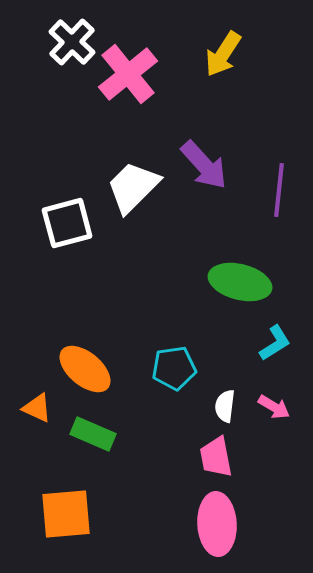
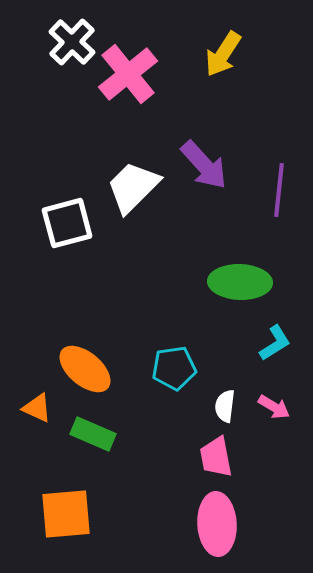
green ellipse: rotated 12 degrees counterclockwise
